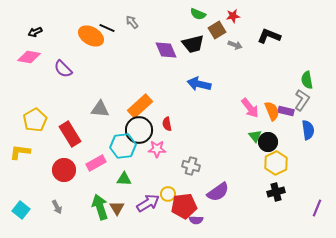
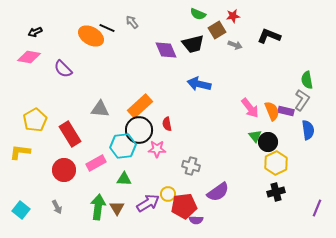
green arrow at (100, 207): moved 2 px left; rotated 25 degrees clockwise
